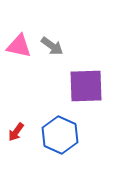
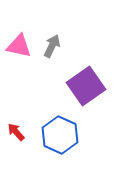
gray arrow: rotated 100 degrees counterclockwise
purple square: rotated 33 degrees counterclockwise
red arrow: rotated 102 degrees clockwise
